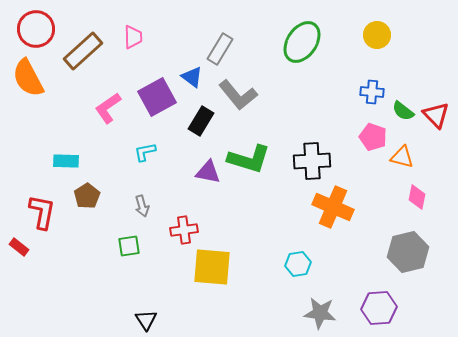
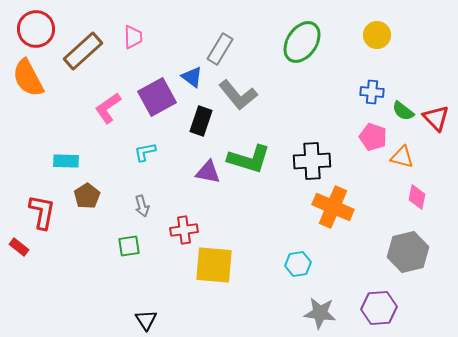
red triangle: moved 3 px down
black rectangle: rotated 12 degrees counterclockwise
yellow square: moved 2 px right, 2 px up
